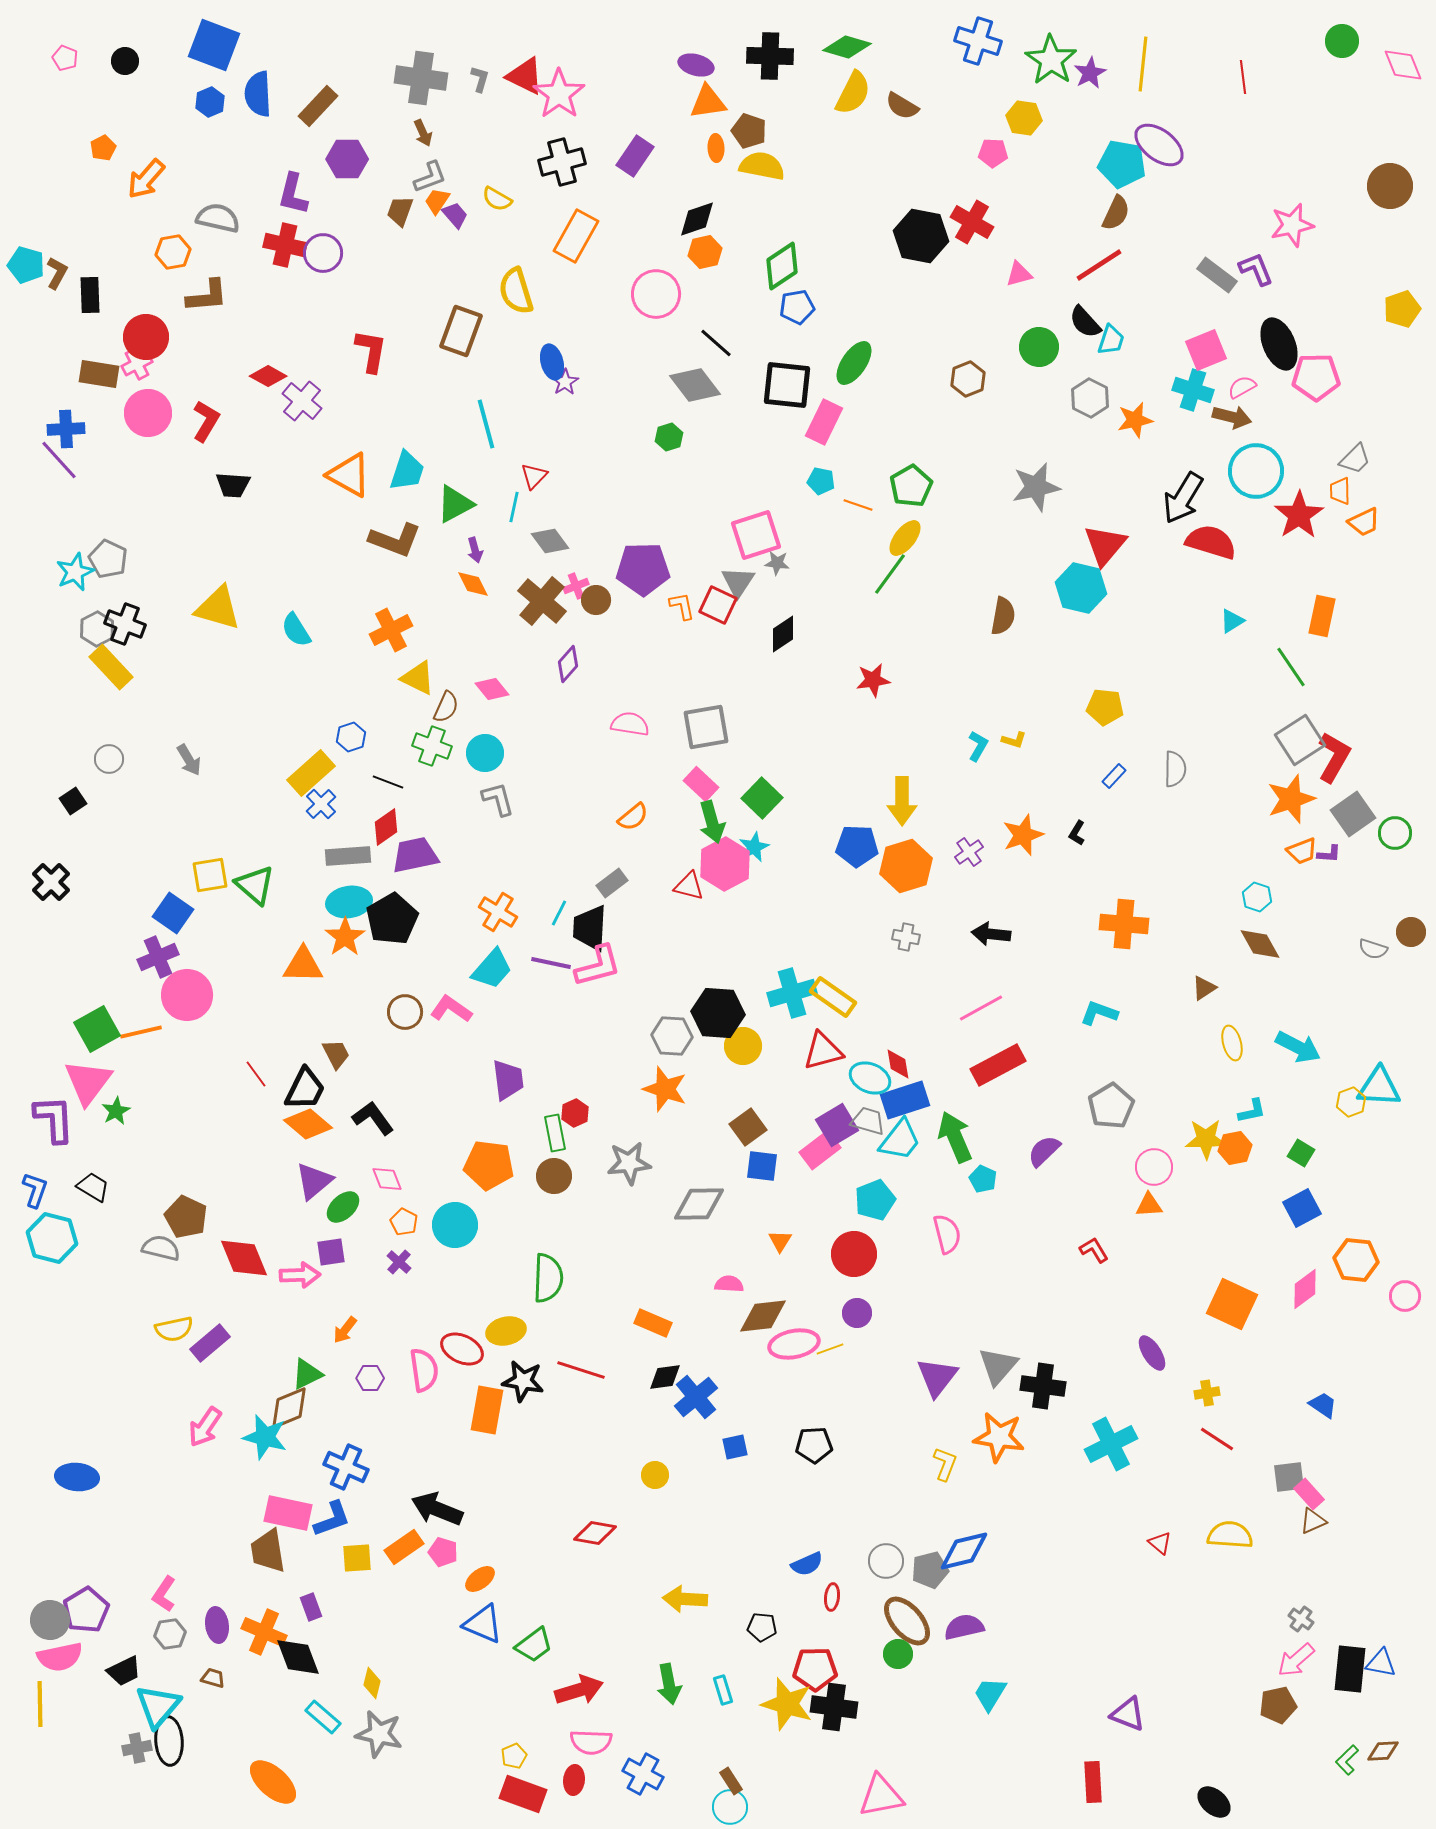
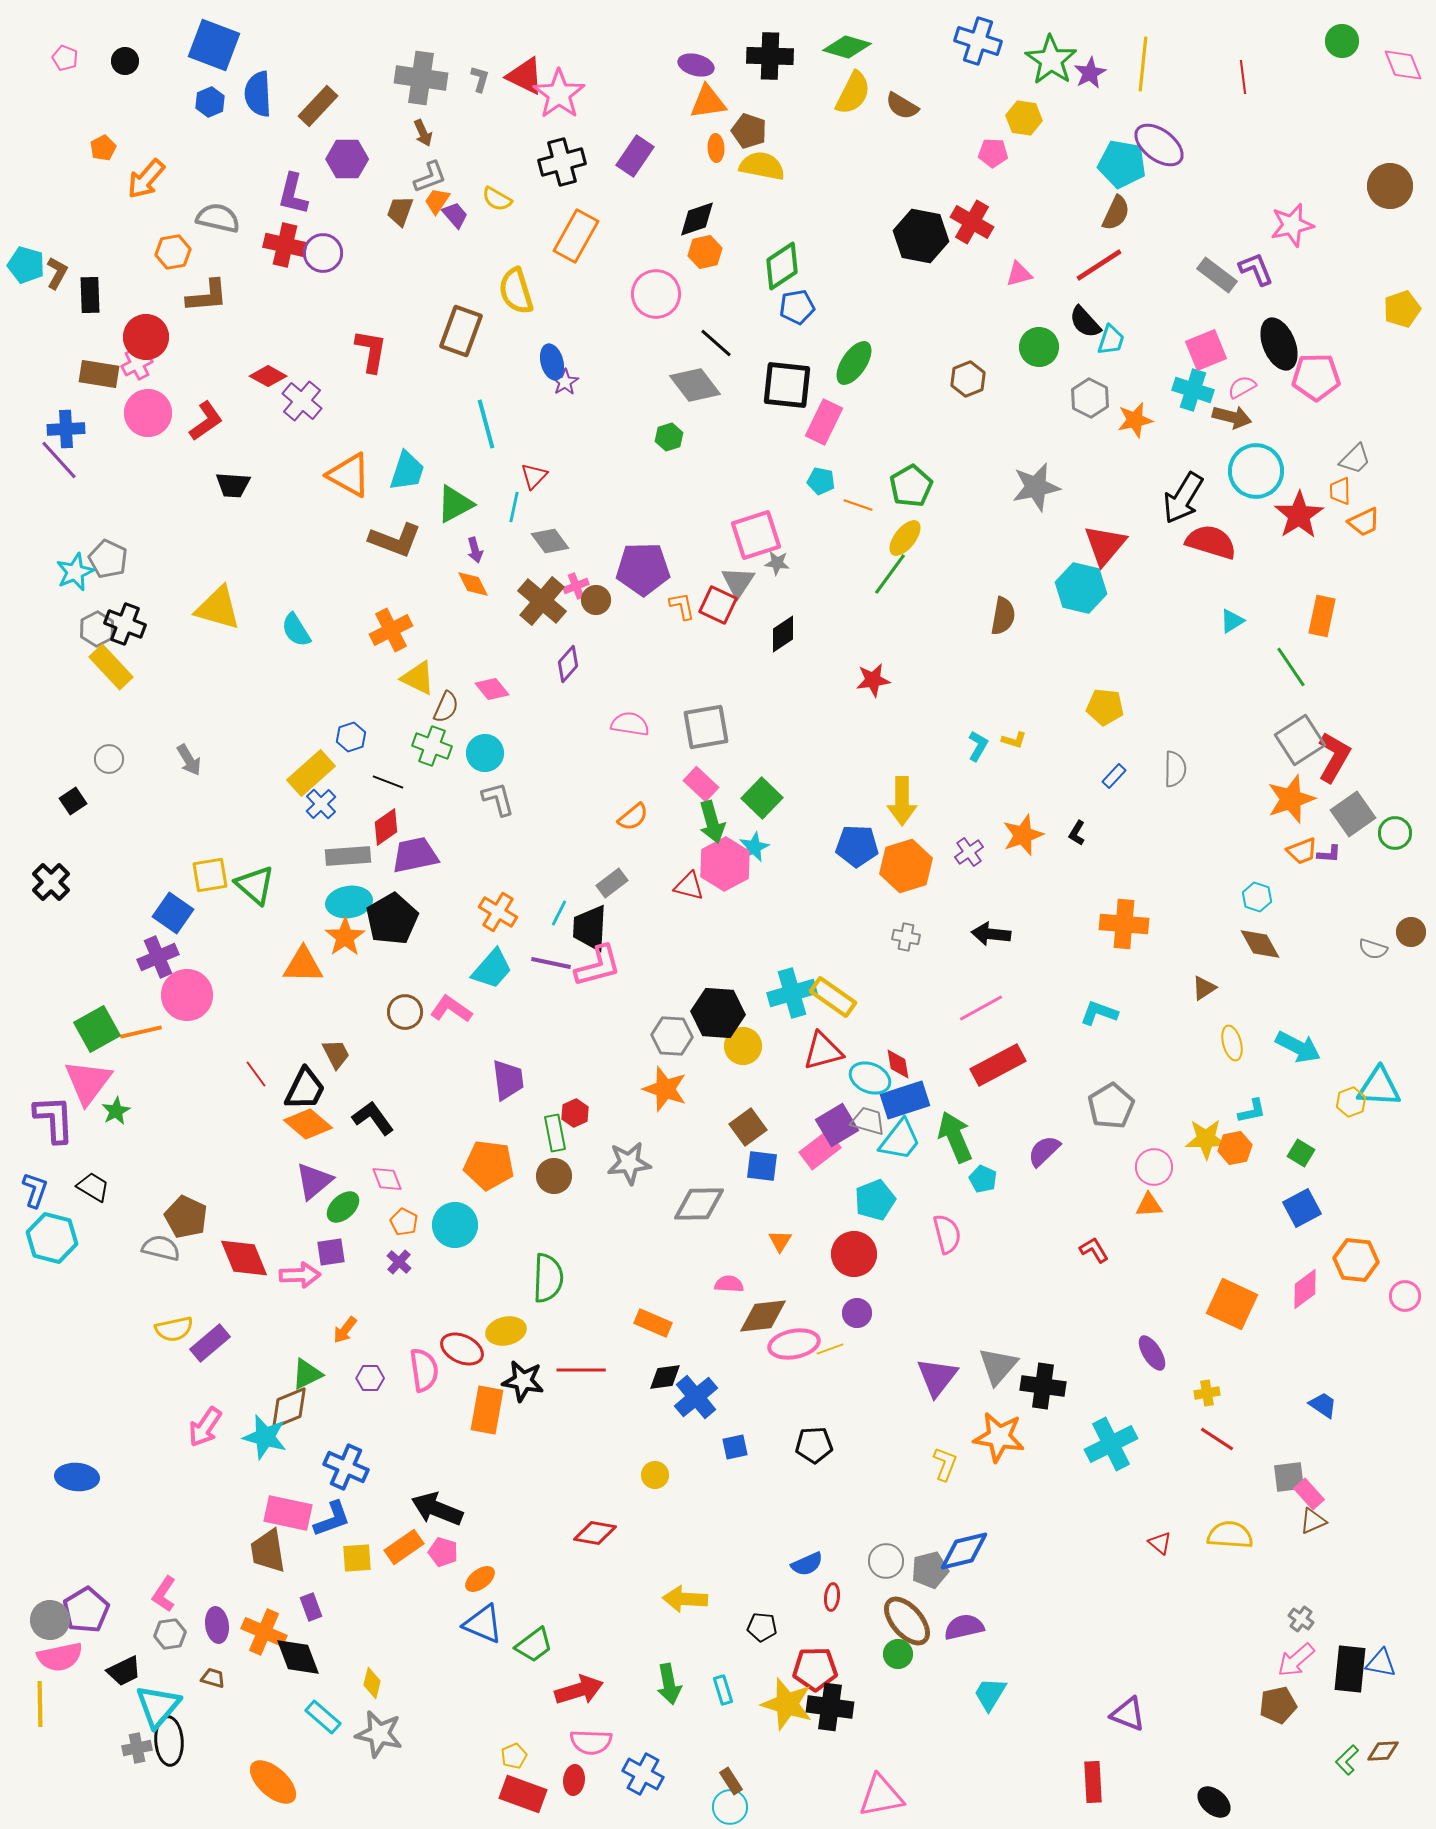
red L-shape at (206, 421): rotated 24 degrees clockwise
red line at (581, 1370): rotated 18 degrees counterclockwise
black cross at (834, 1707): moved 4 px left
